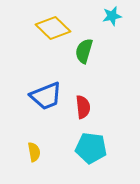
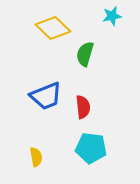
green semicircle: moved 1 px right, 3 px down
yellow semicircle: moved 2 px right, 5 px down
